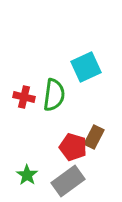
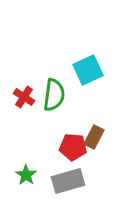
cyan square: moved 2 px right, 3 px down
red cross: rotated 20 degrees clockwise
red pentagon: rotated 12 degrees counterclockwise
green star: moved 1 px left
gray rectangle: rotated 20 degrees clockwise
